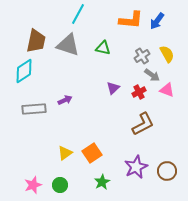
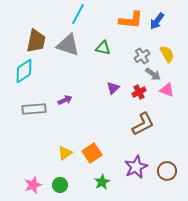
gray arrow: moved 1 px right, 1 px up
